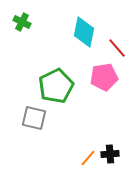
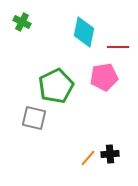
red line: moved 1 px right, 1 px up; rotated 50 degrees counterclockwise
